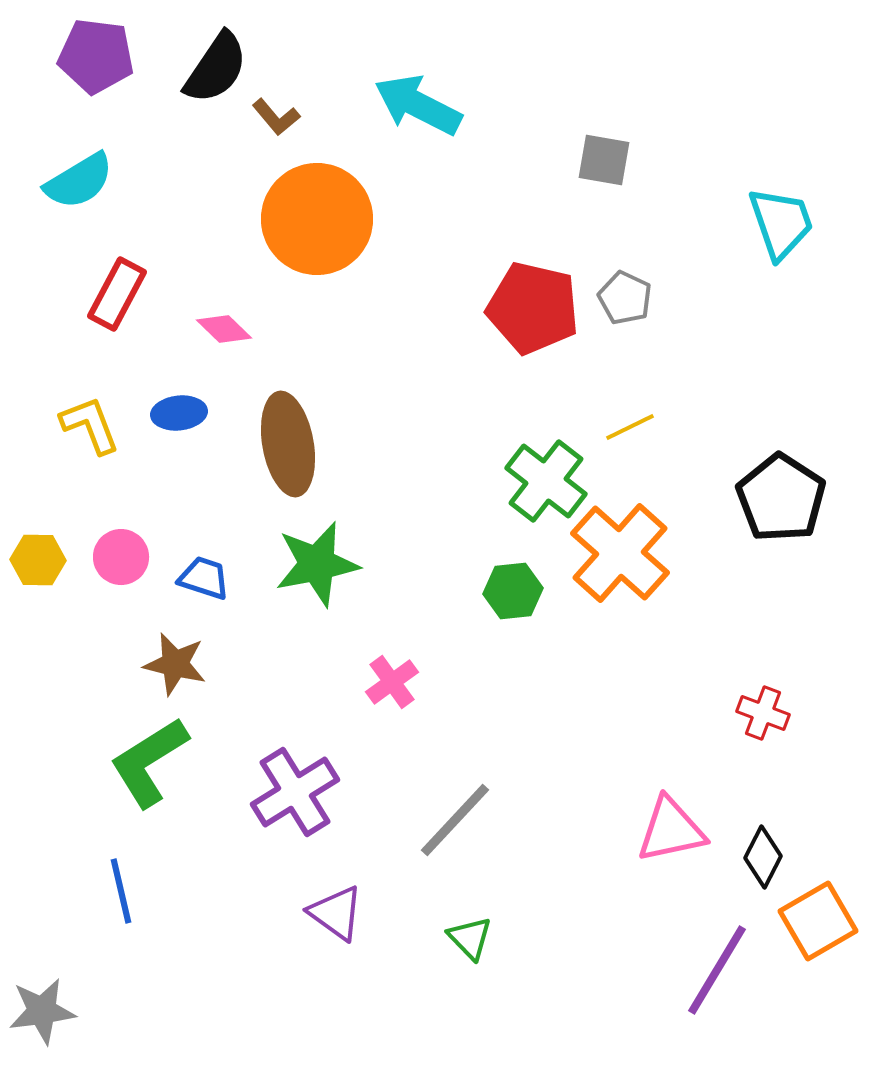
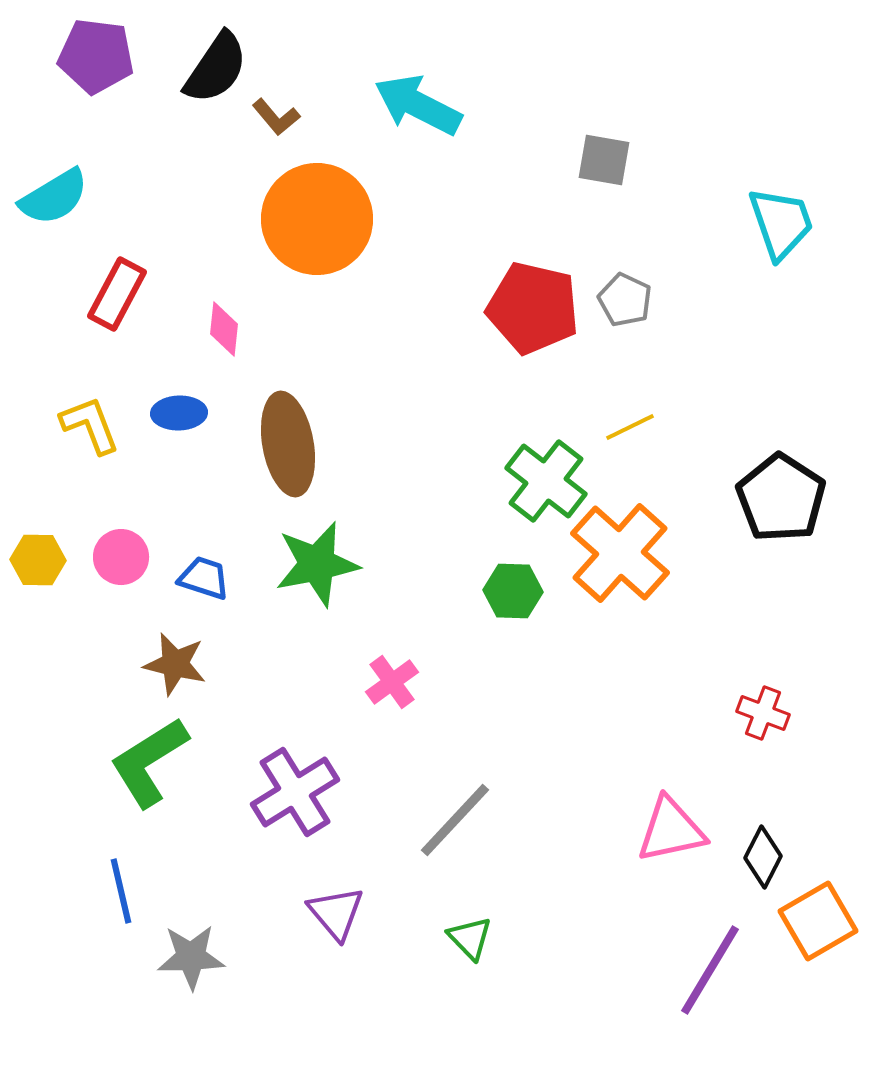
cyan semicircle: moved 25 px left, 16 px down
gray pentagon: moved 2 px down
pink diamond: rotated 52 degrees clockwise
blue ellipse: rotated 4 degrees clockwise
green hexagon: rotated 8 degrees clockwise
purple triangle: rotated 14 degrees clockwise
purple line: moved 7 px left
gray star: moved 149 px right, 54 px up; rotated 6 degrees clockwise
